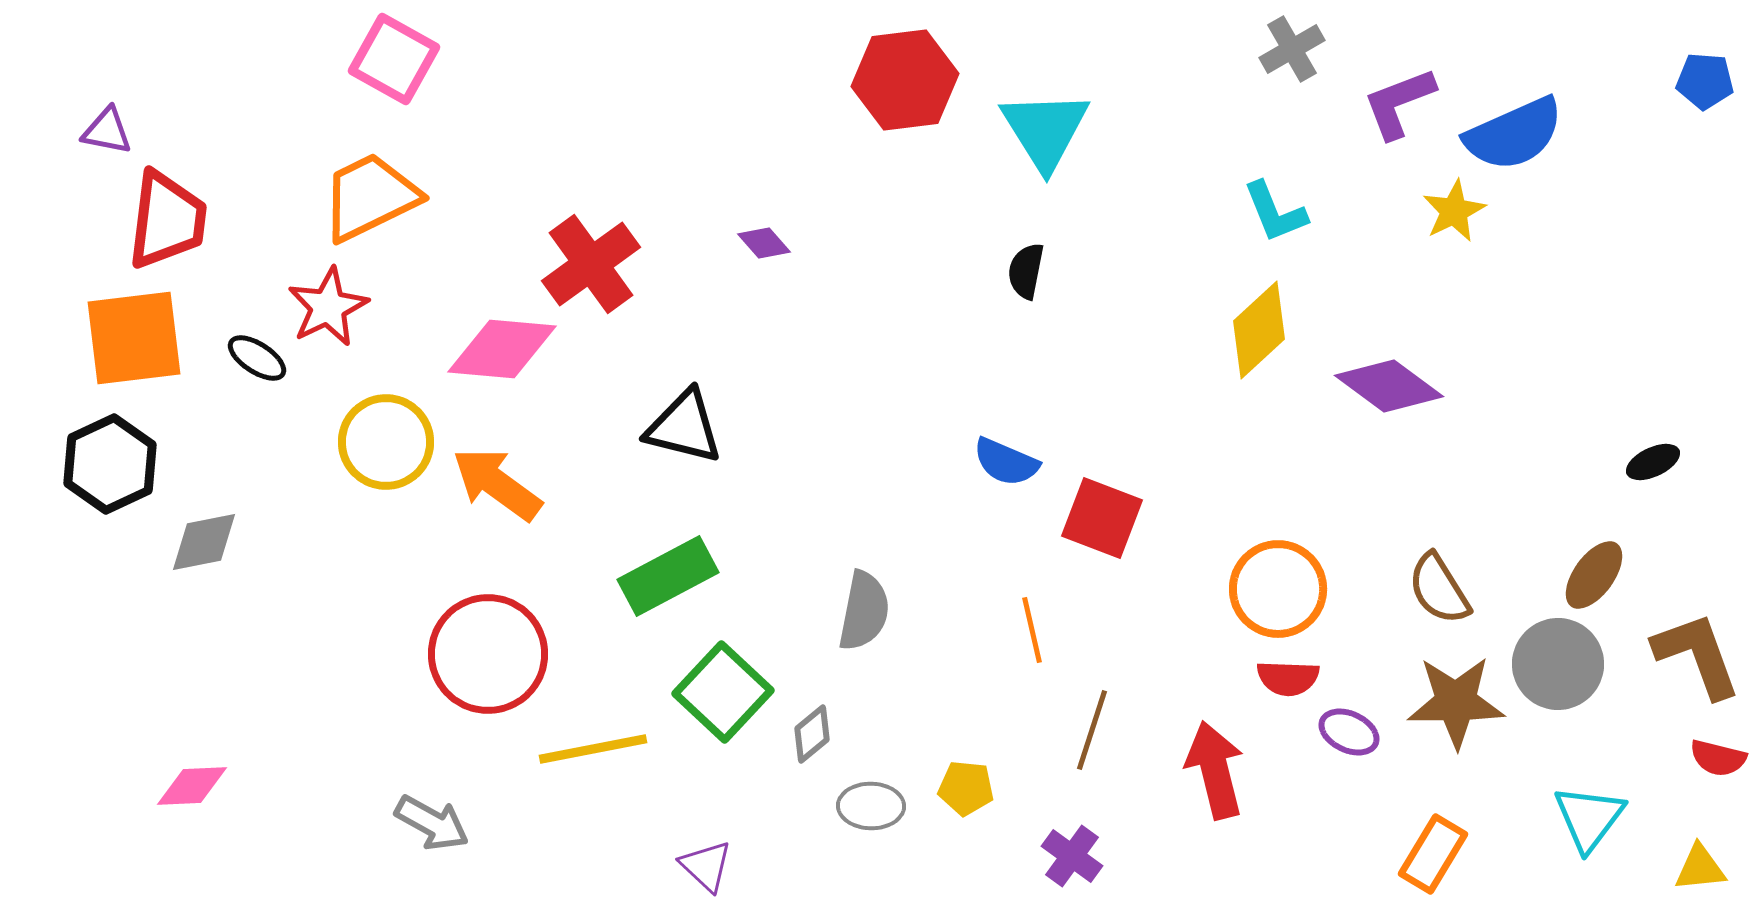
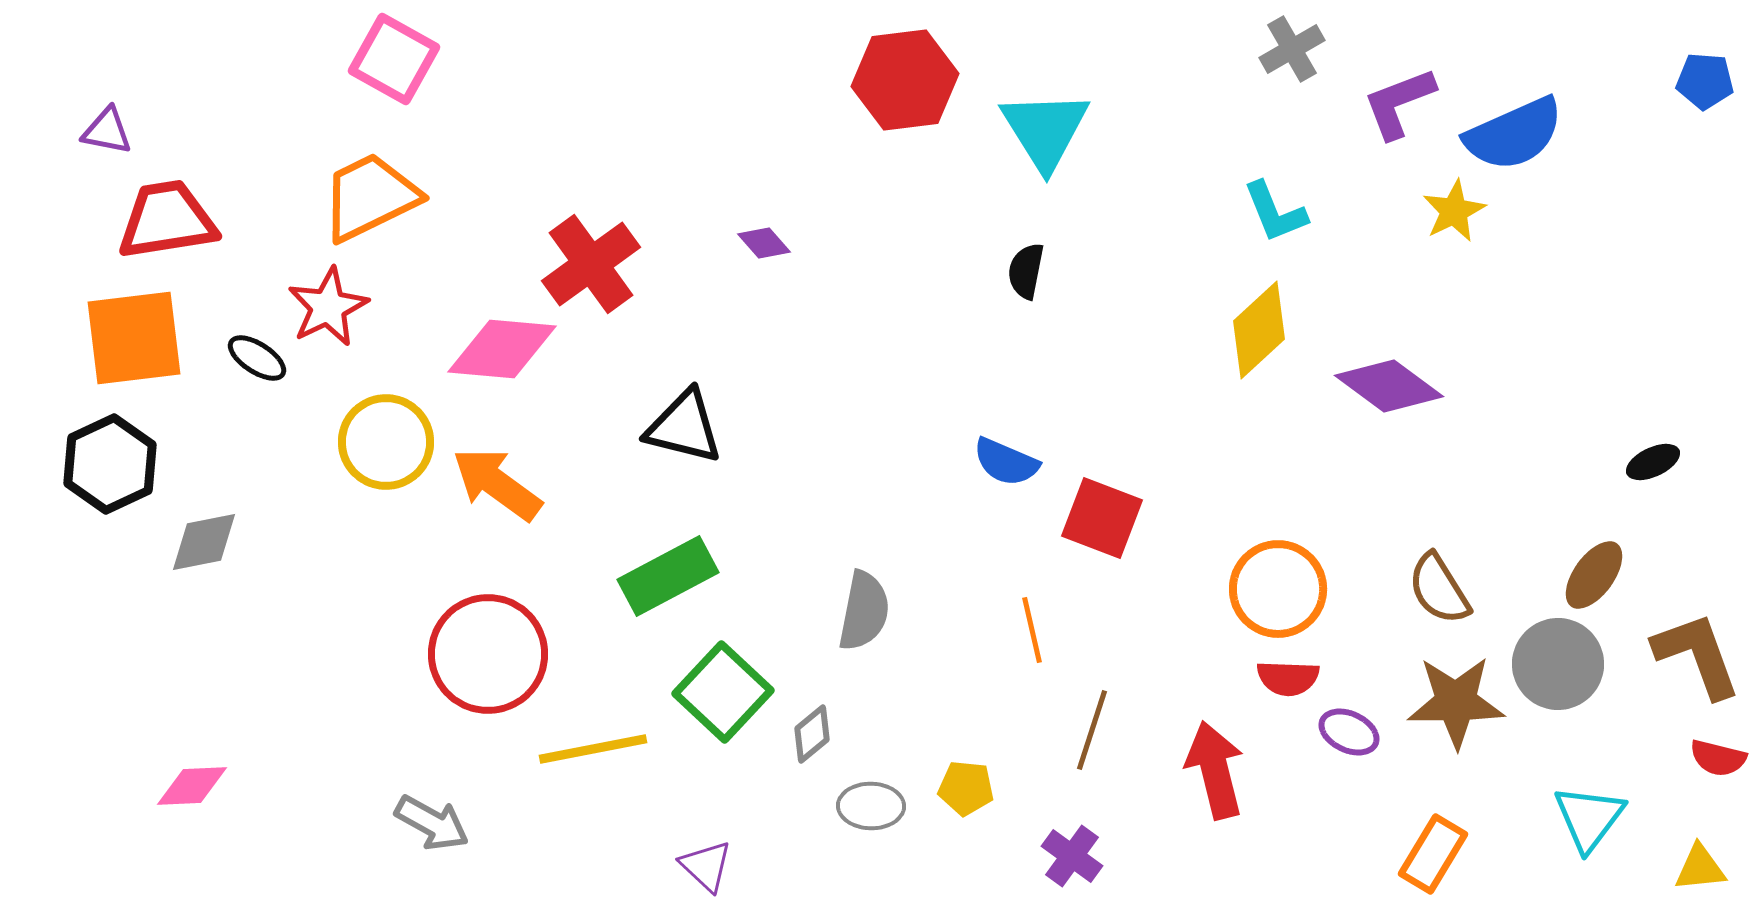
red trapezoid at (167, 220): rotated 106 degrees counterclockwise
